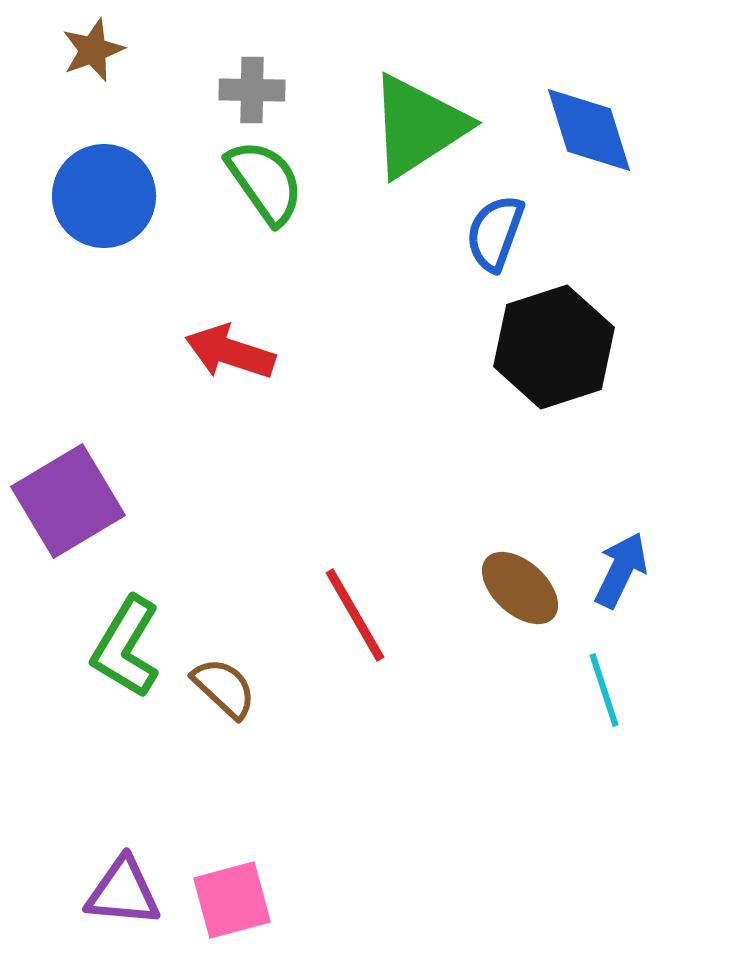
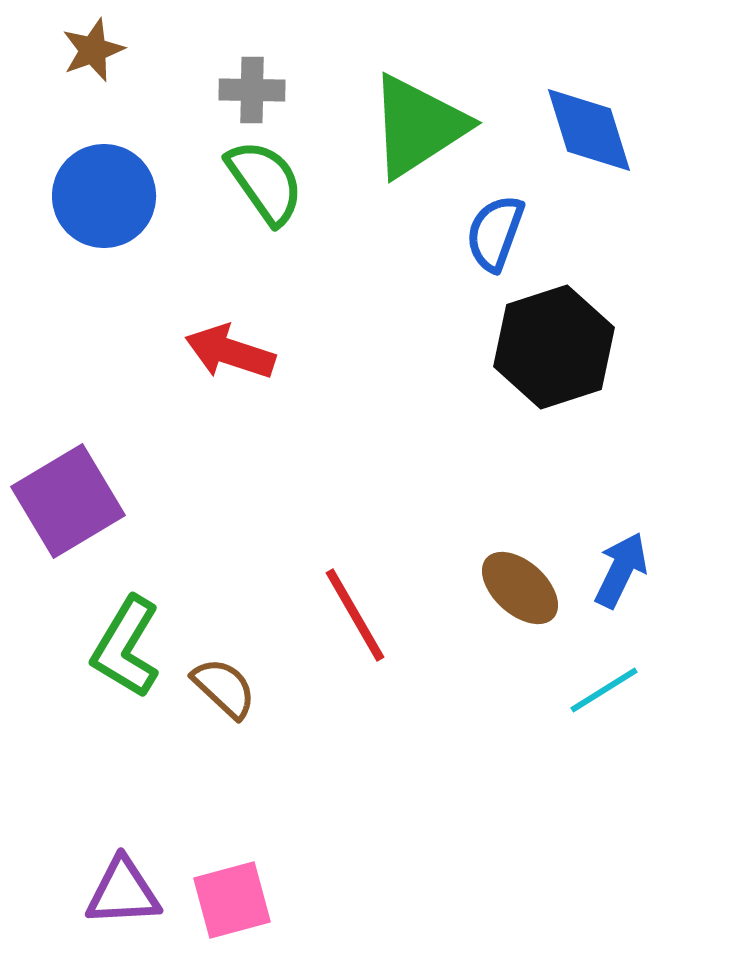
cyan line: rotated 76 degrees clockwise
purple triangle: rotated 8 degrees counterclockwise
